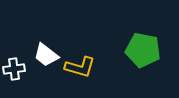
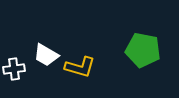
white trapezoid: rotated 8 degrees counterclockwise
